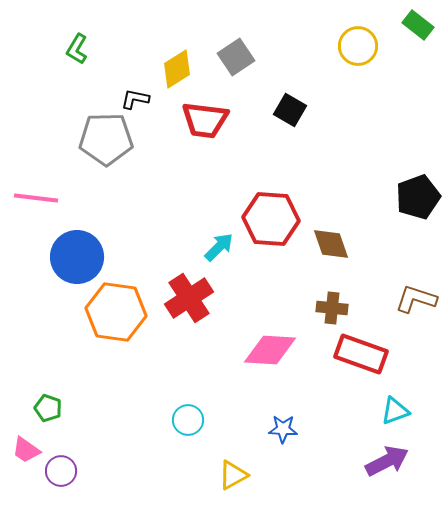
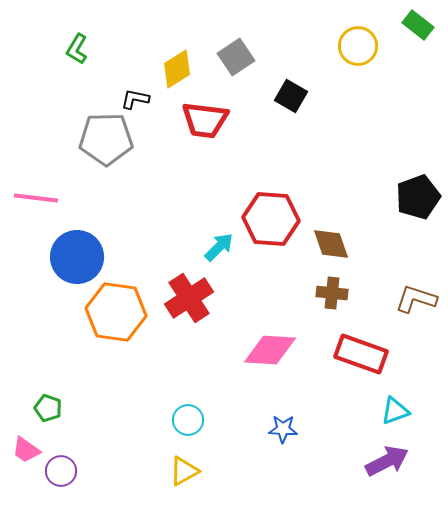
black square: moved 1 px right, 14 px up
brown cross: moved 15 px up
yellow triangle: moved 49 px left, 4 px up
